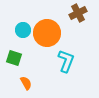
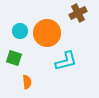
cyan circle: moved 3 px left, 1 px down
cyan L-shape: rotated 55 degrees clockwise
orange semicircle: moved 1 px right, 1 px up; rotated 24 degrees clockwise
